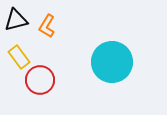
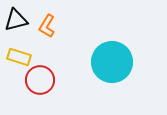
yellow rectangle: rotated 35 degrees counterclockwise
